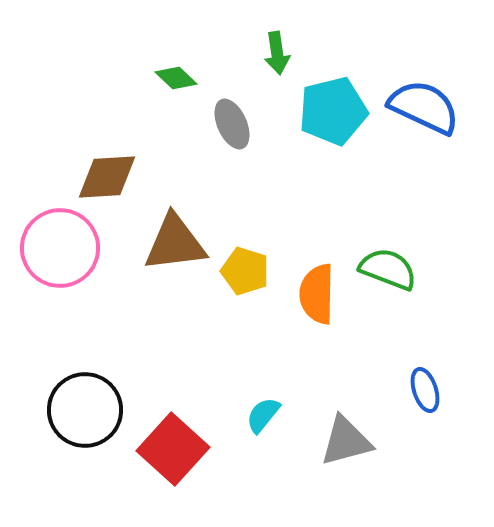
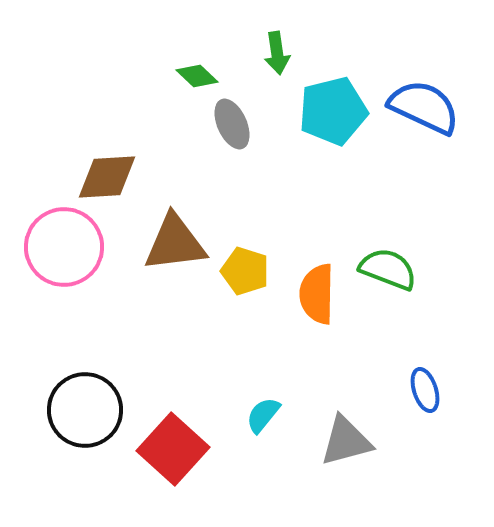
green diamond: moved 21 px right, 2 px up
pink circle: moved 4 px right, 1 px up
